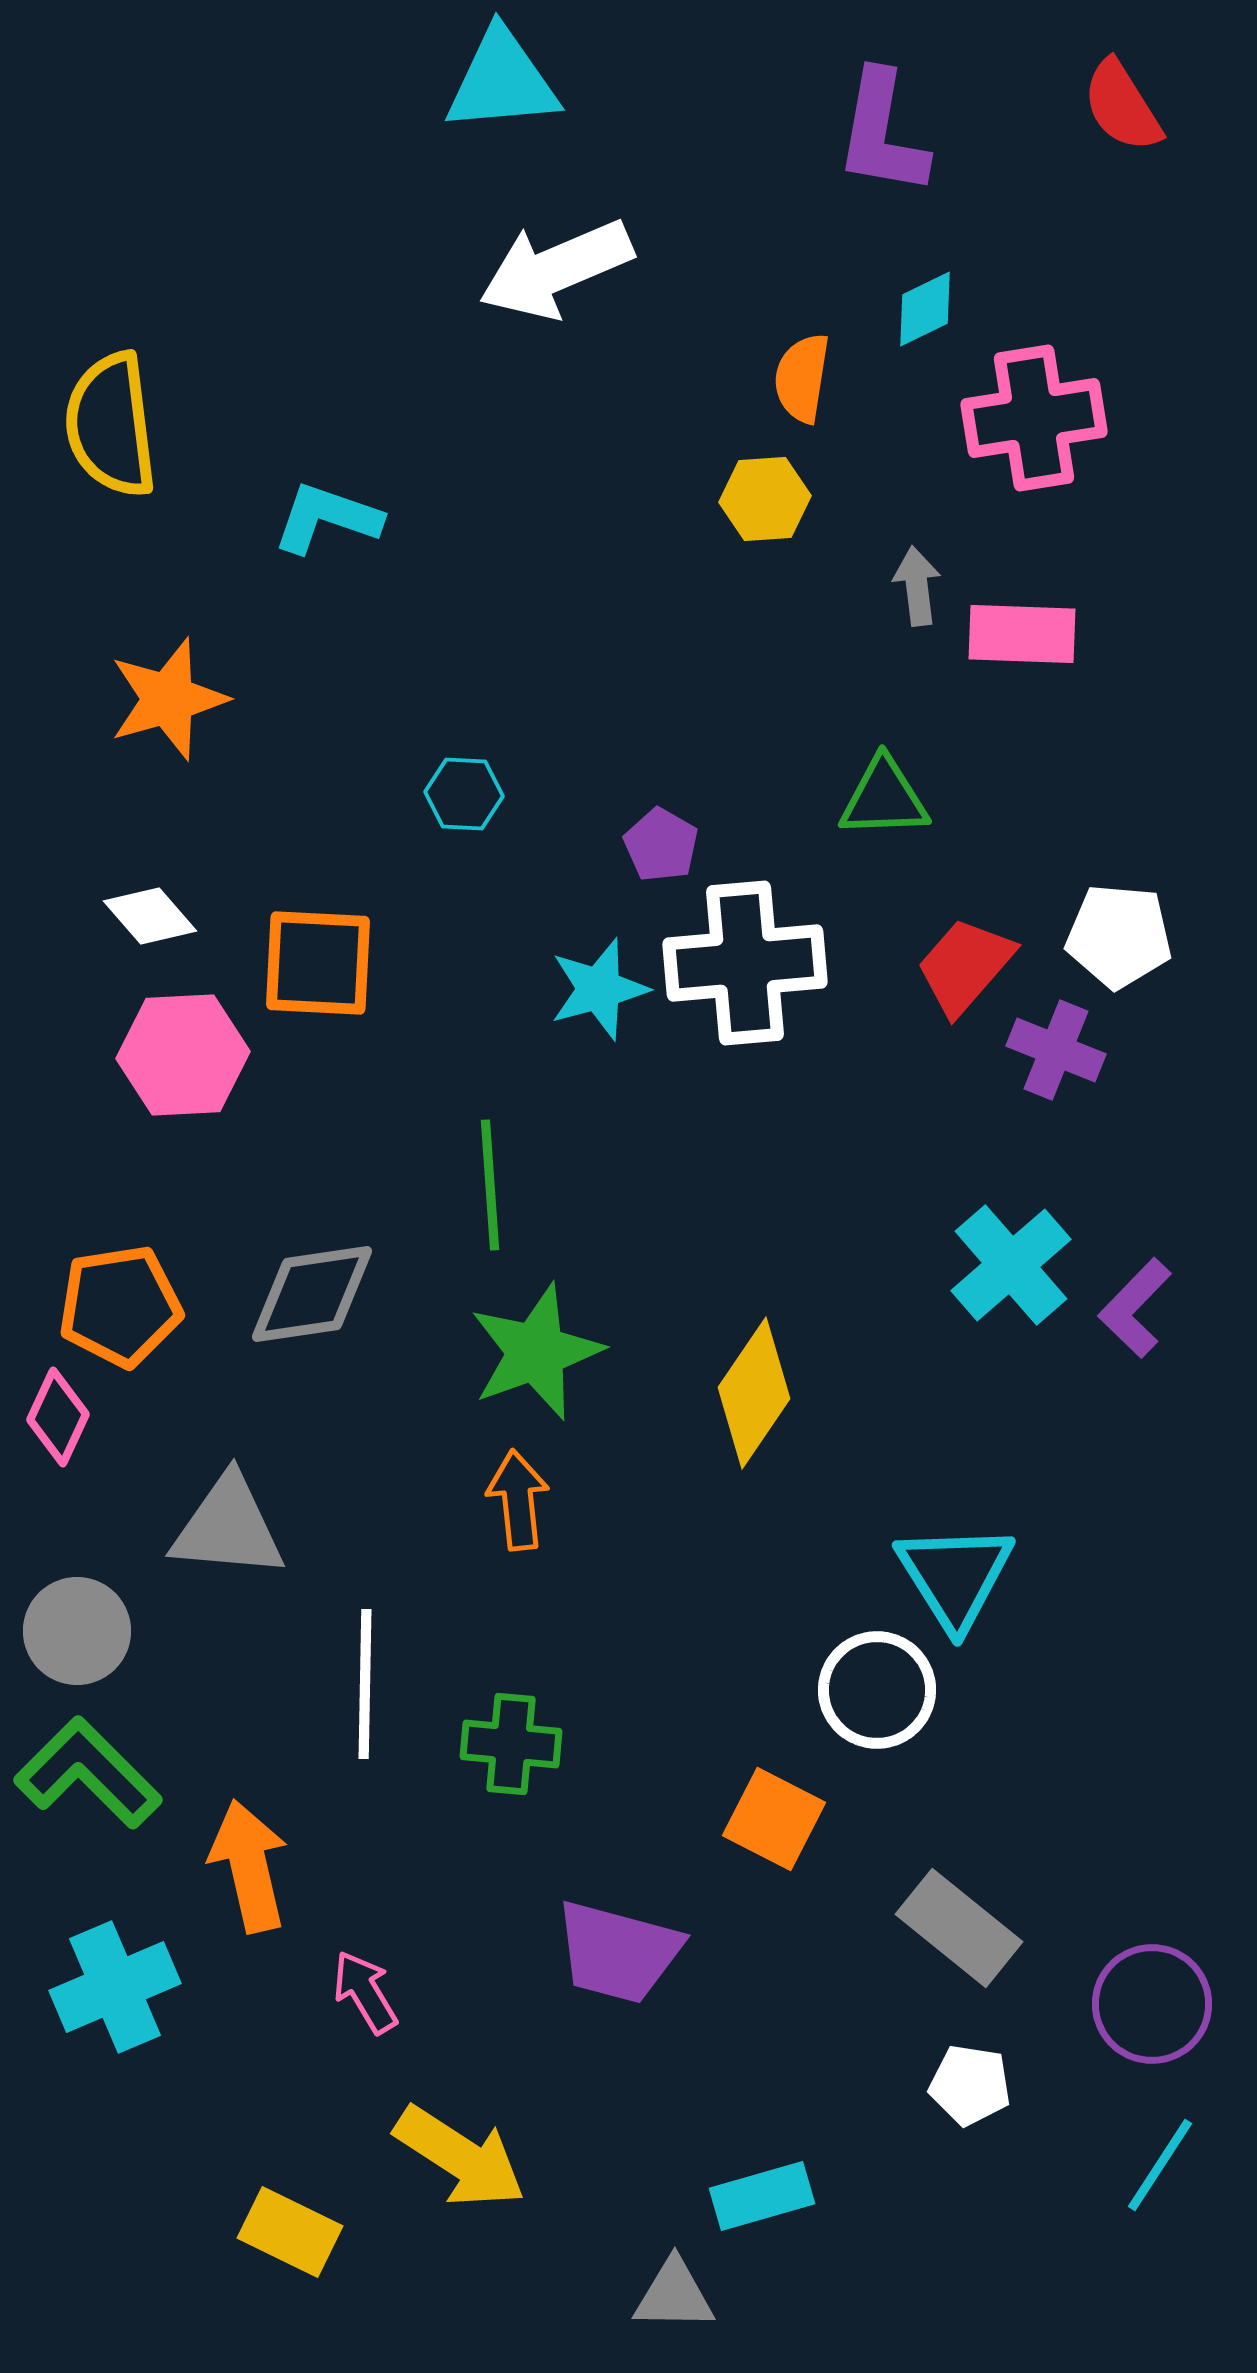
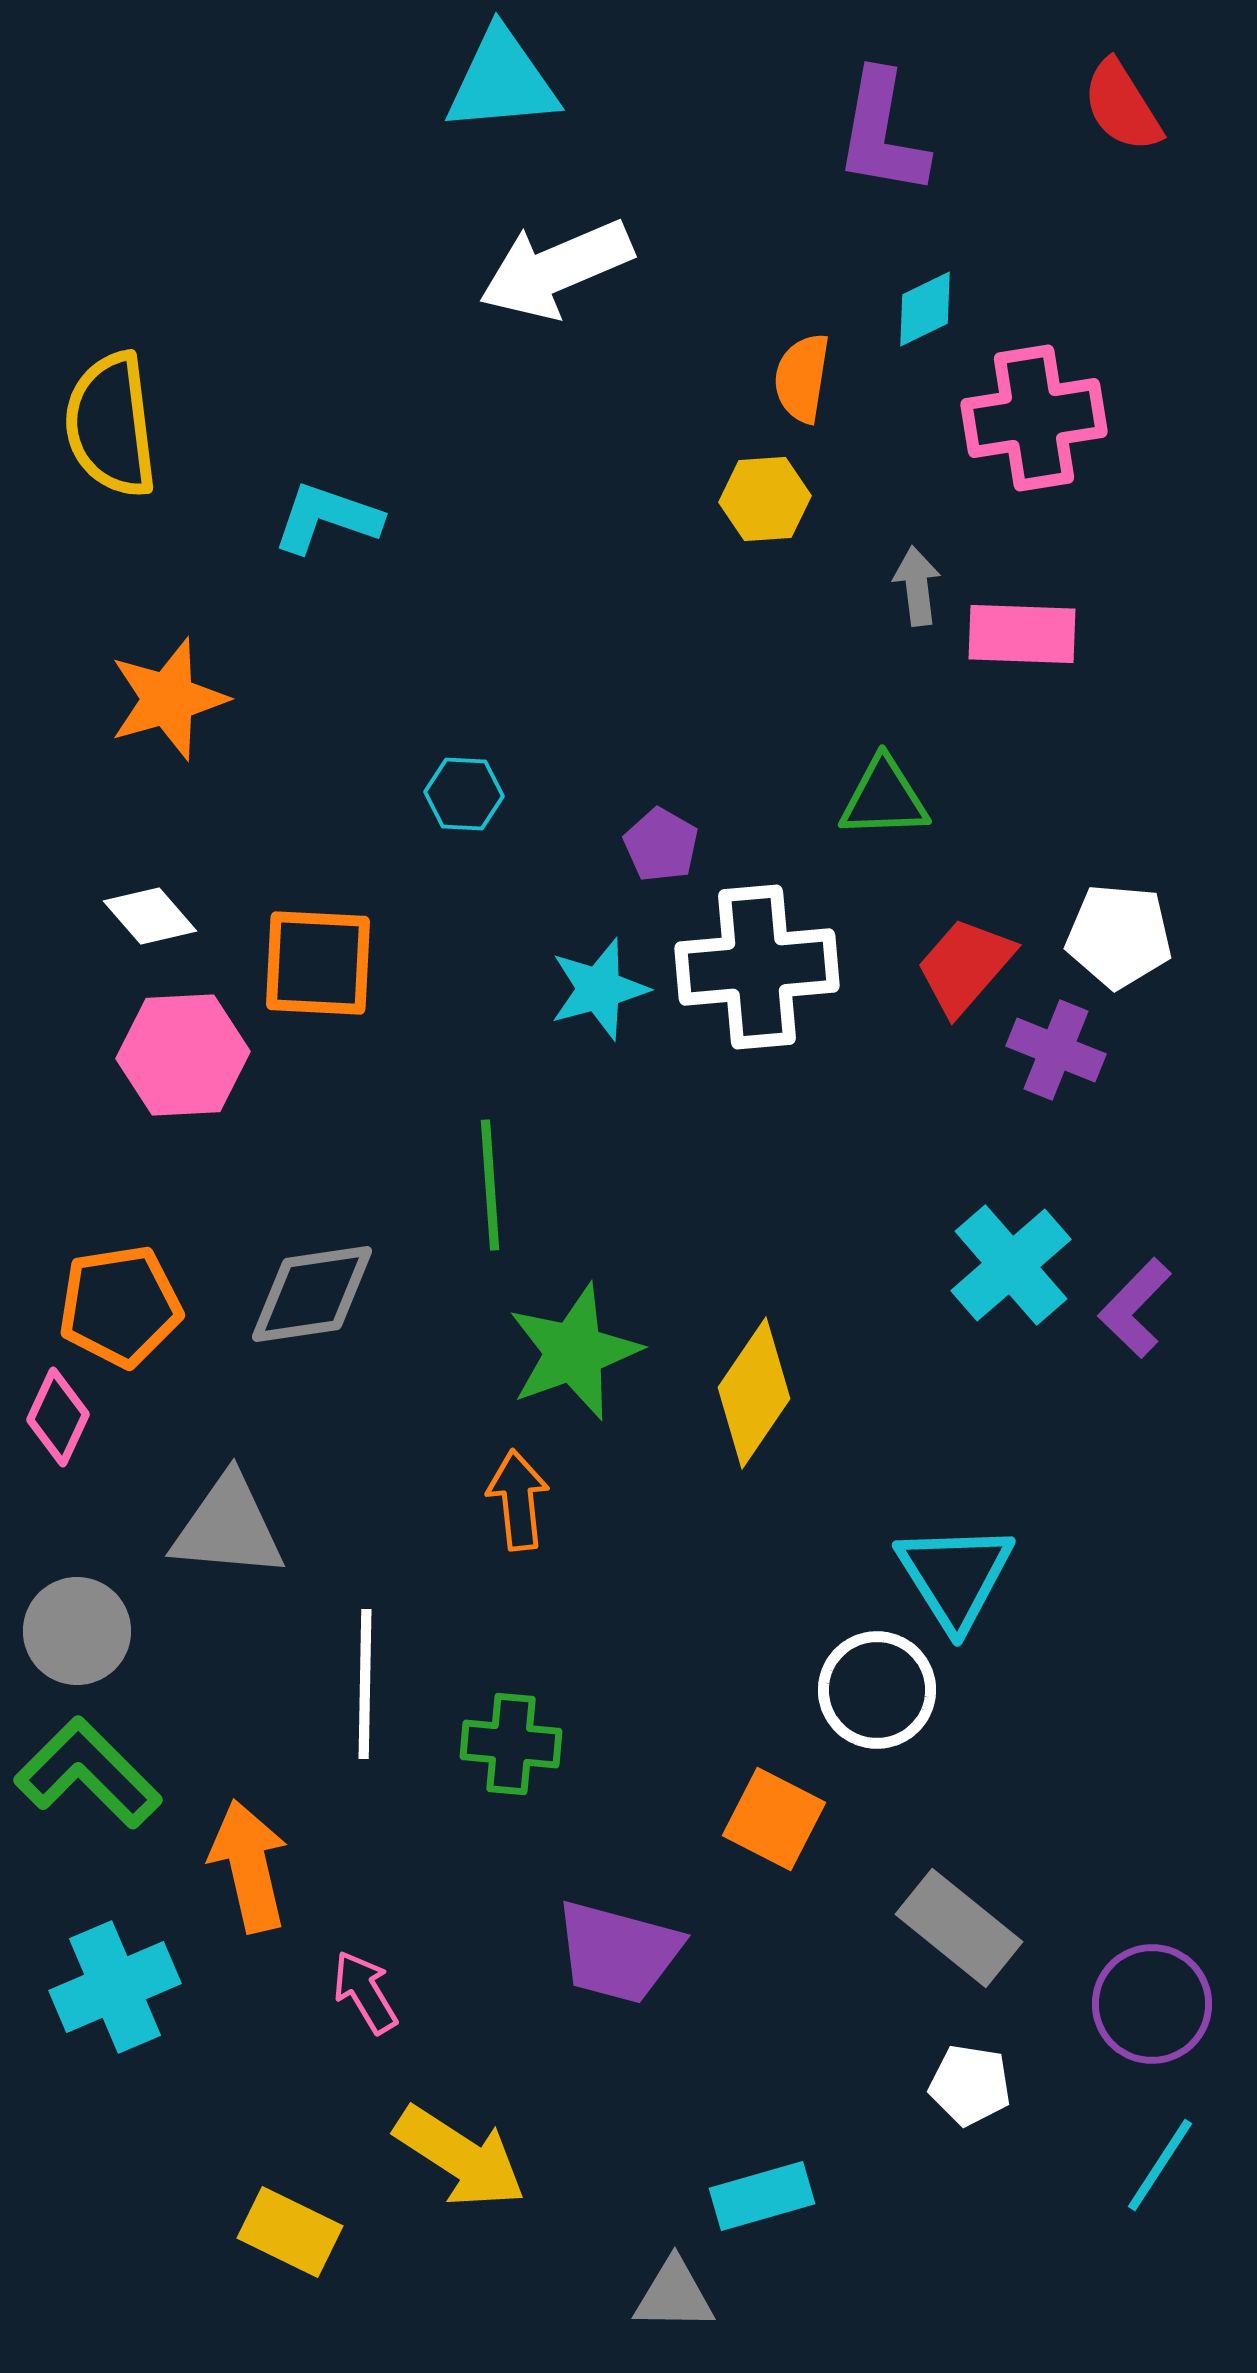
white cross at (745, 963): moved 12 px right, 4 px down
green star at (536, 1352): moved 38 px right
